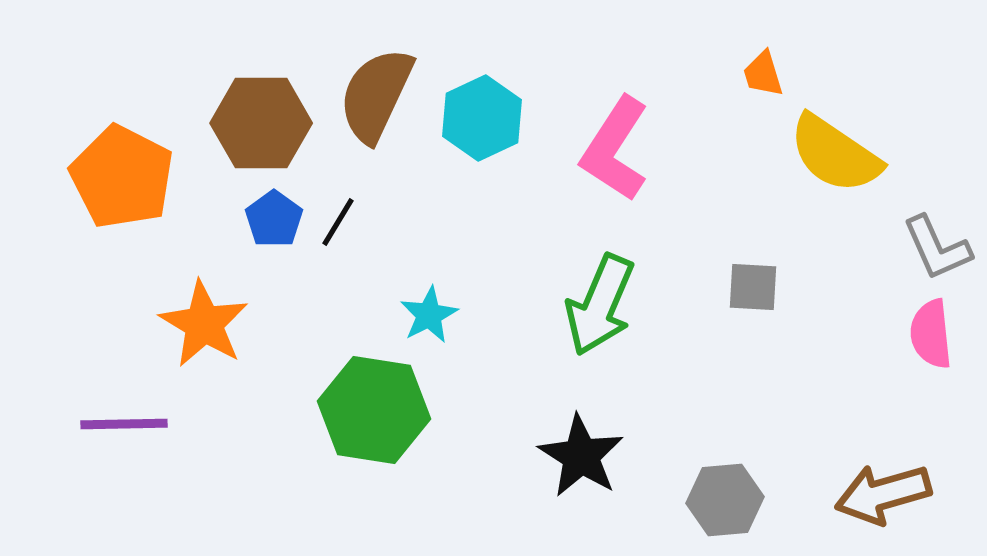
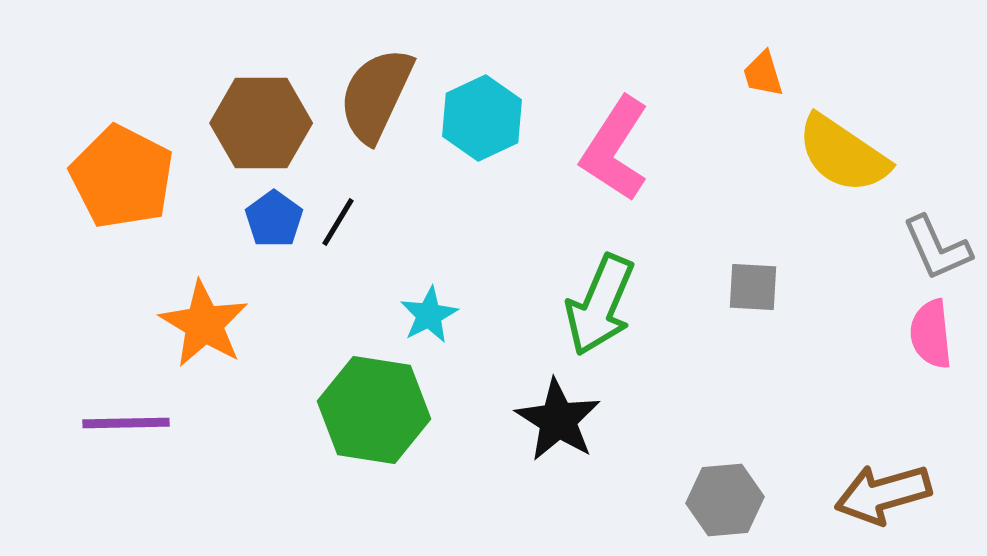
yellow semicircle: moved 8 px right
purple line: moved 2 px right, 1 px up
black star: moved 23 px left, 36 px up
